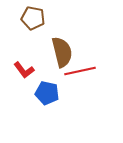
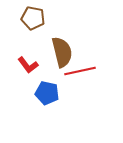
red L-shape: moved 4 px right, 5 px up
